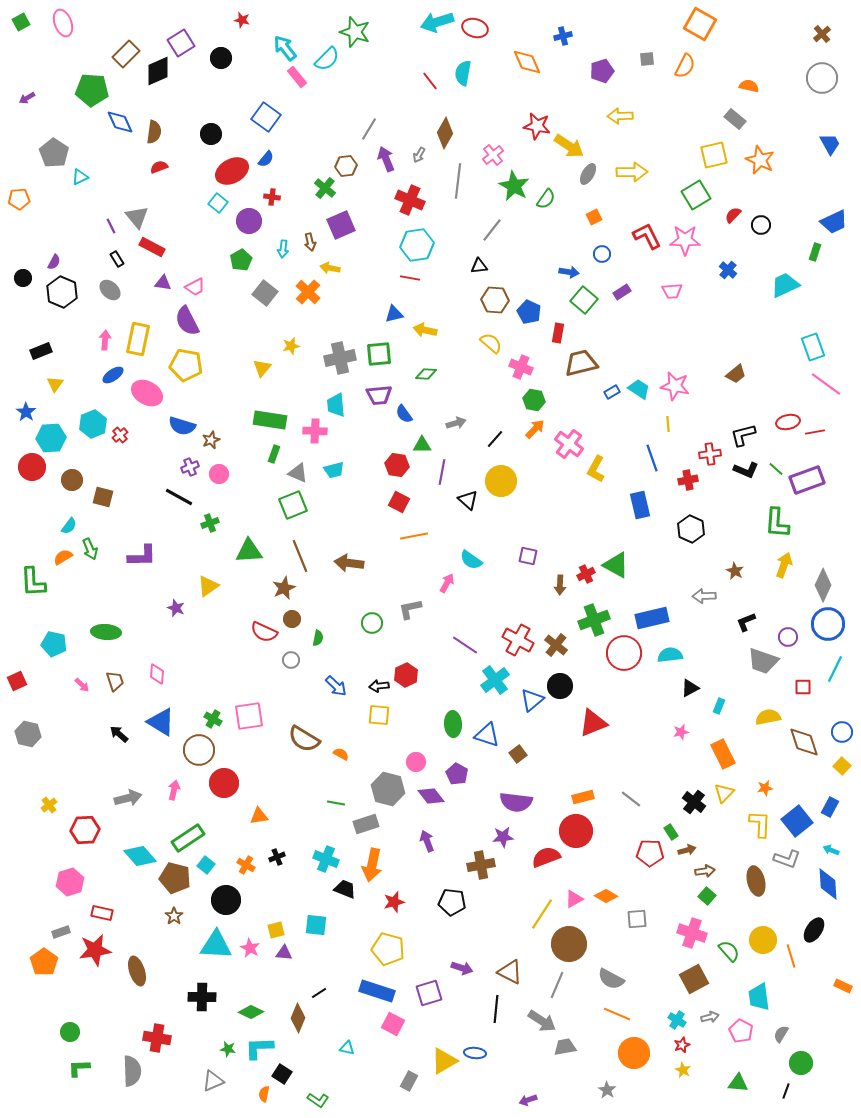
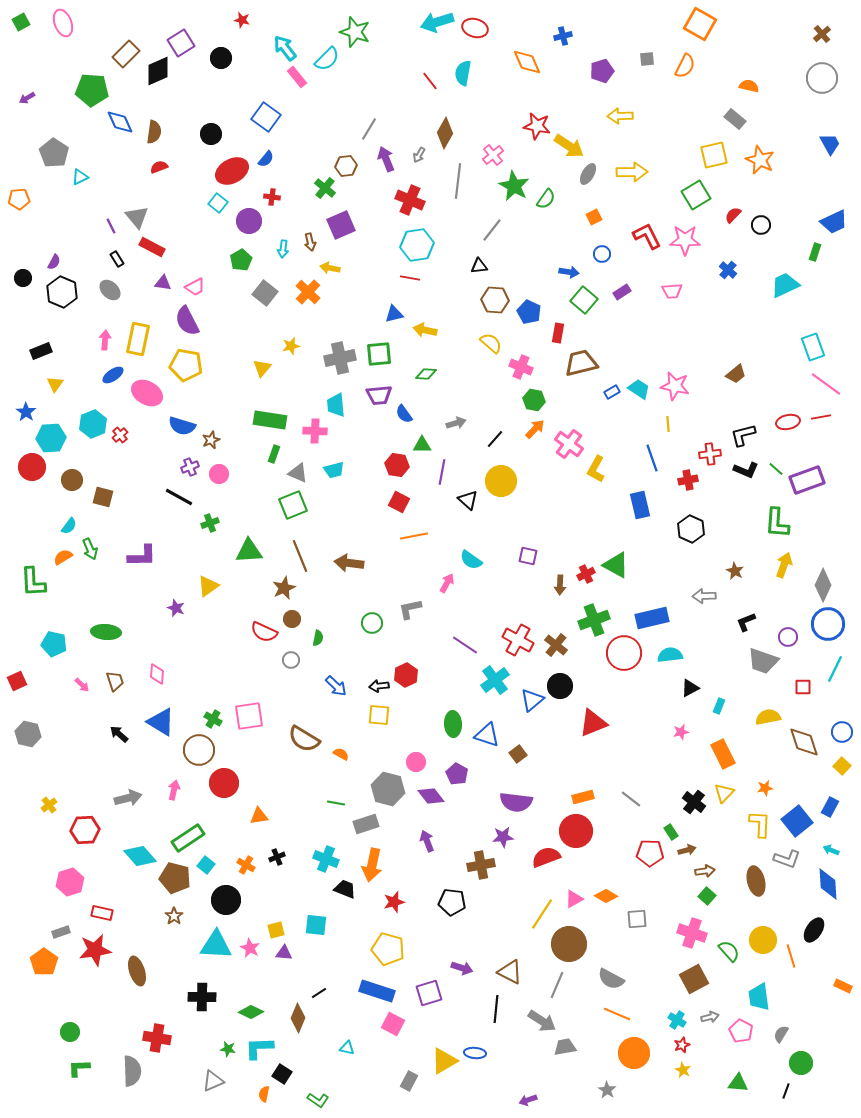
red line at (815, 432): moved 6 px right, 15 px up
